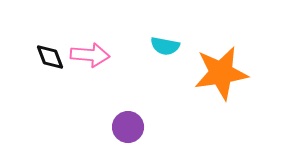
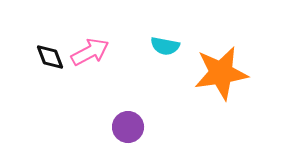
pink arrow: moved 3 px up; rotated 33 degrees counterclockwise
